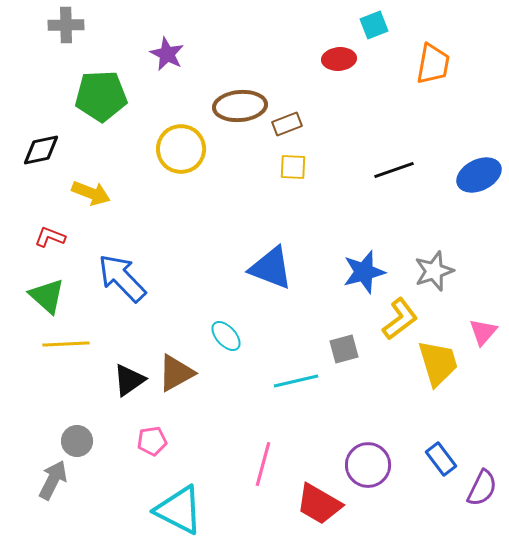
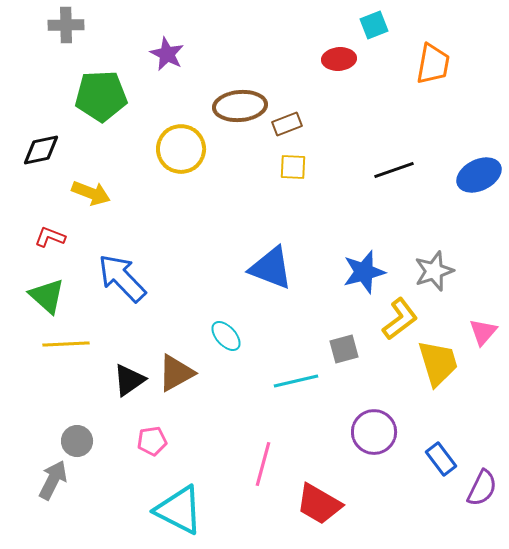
purple circle: moved 6 px right, 33 px up
